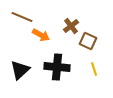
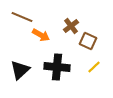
yellow line: moved 2 px up; rotated 64 degrees clockwise
